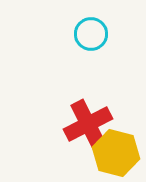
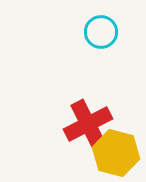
cyan circle: moved 10 px right, 2 px up
